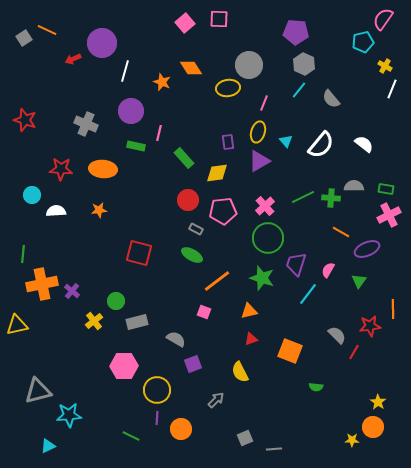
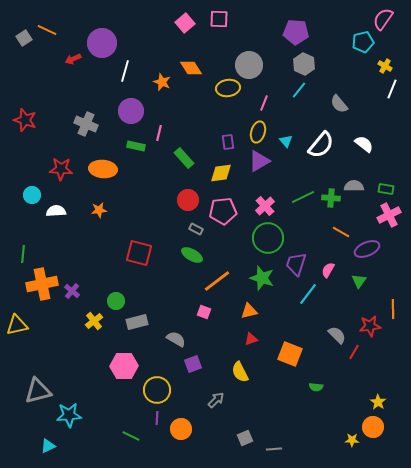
gray semicircle at (331, 99): moved 8 px right, 5 px down
yellow diamond at (217, 173): moved 4 px right
orange square at (290, 351): moved 3 px down
